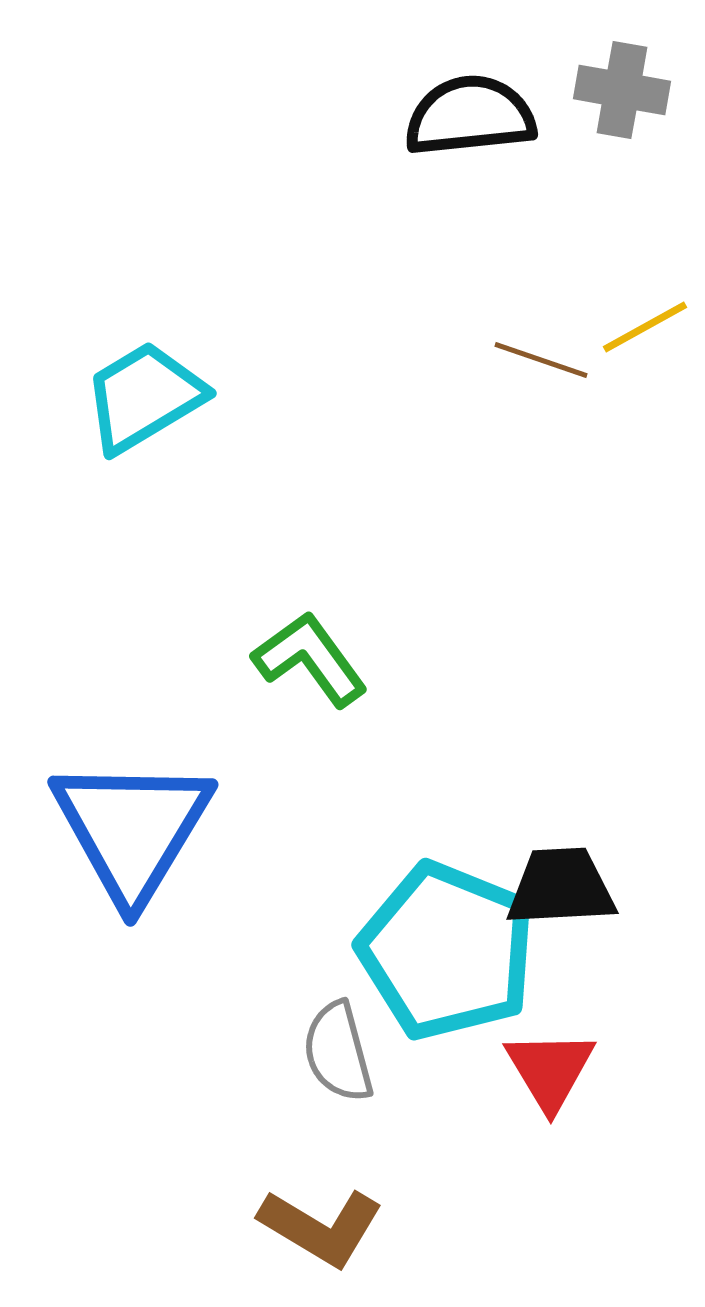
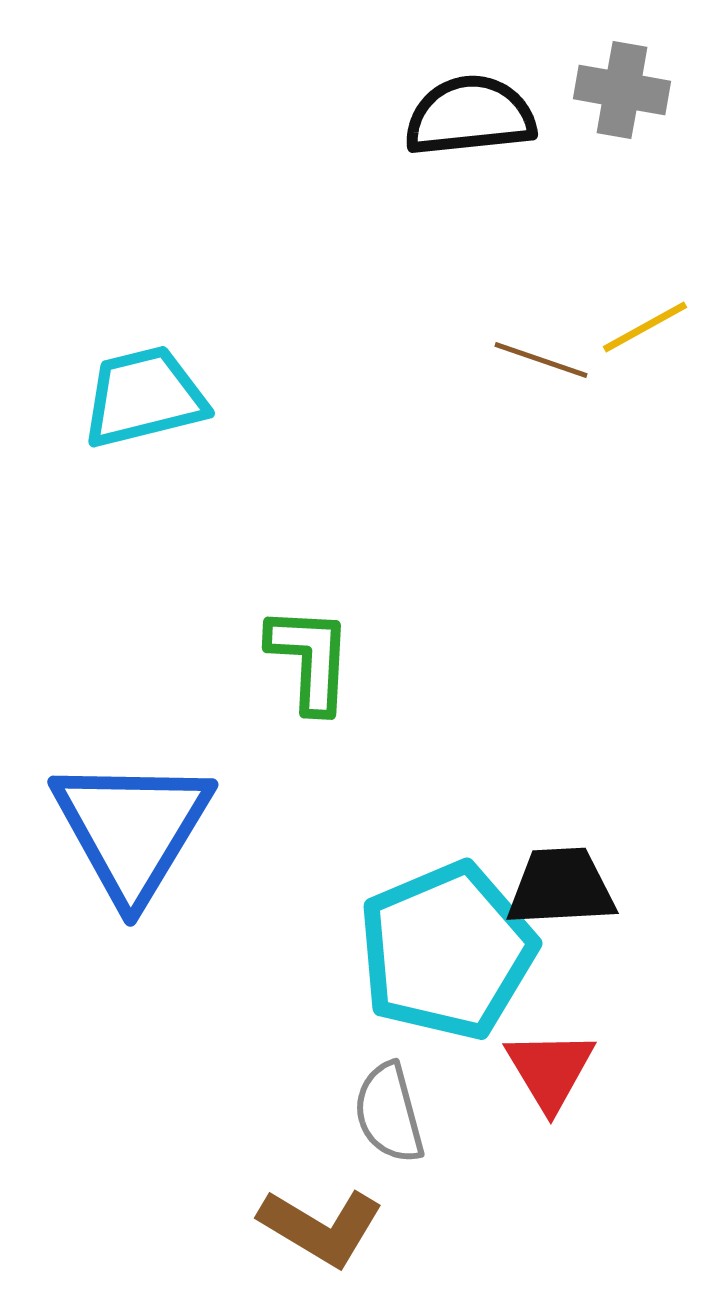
cyan trapezoid: rotated 17 degrees clockwise
green L-shape: rotated 39 degrees clockwise
cyan pentagon: rotated 27 degrees clockwise
gray semicircle: moved 51 px right, 61 px down
